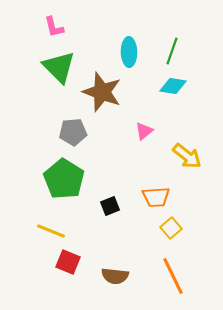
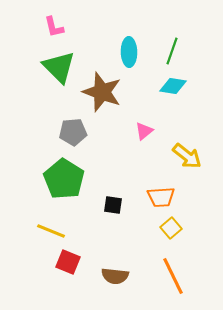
orange trapezoid: moved 5 px right
black square: moved 3 px right, 1 px up; rotated 30 degrees clockwise
